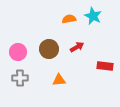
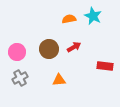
red arrow: moved 3 px left
pink circle: moved 1 px left
gray cross: rotated 28 degrees counterclockwise
